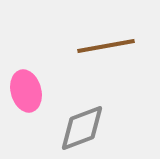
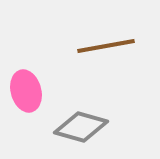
gray diamond: moved 1 px left, 1 px up; rotated 36 degrees clockwise
